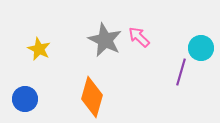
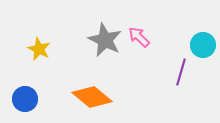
cyan circle: moved 2 px right, 3 px up
orange diamond: rotated 66 degrees counterclockwise
